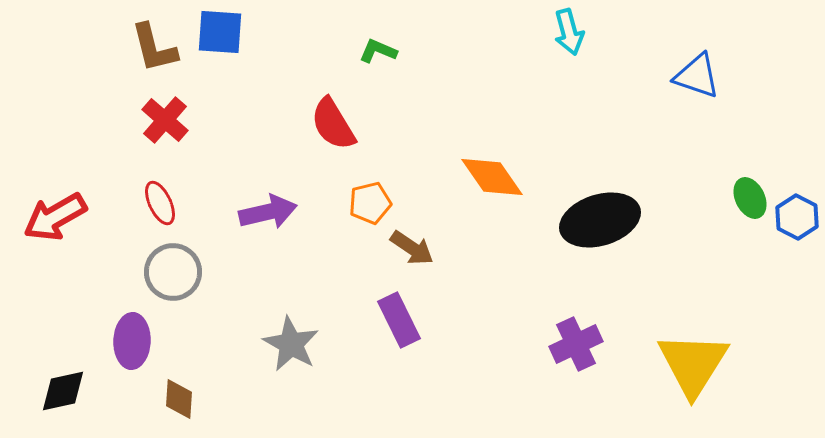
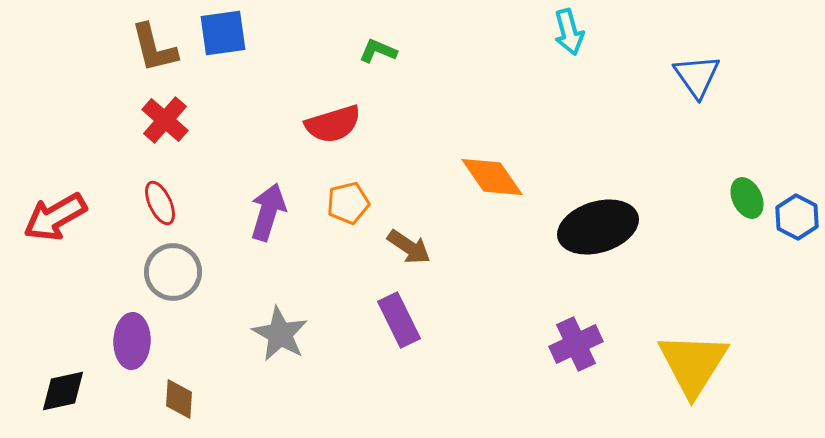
blue square: moved 3 px right, 1 px down; rotated 12 degrees counterclockwise
blue triangle: rotated 36 degrees clockwise
red semicircle: rotated 76 degrees counterclockwise
green ellipse: moved 3 px left
orange pentagon: moved 22 px left
purple arrow: rotated 60 degrees counterclockwise
black ellipse: moved 2 px left, 7 px down
brown arrow: moved 3 px left, 1 px up
gray star: moved 11 px left, 10 px up
